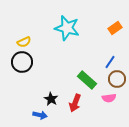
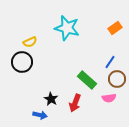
yellow semicircle: moved 6 px right
